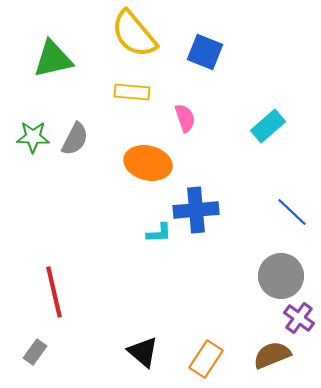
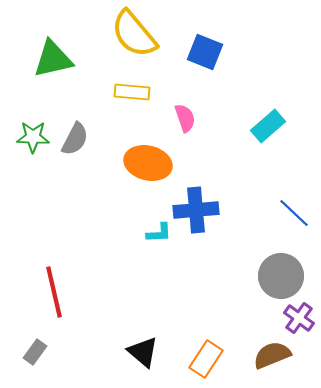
blue line: moved 2 px right, 1 px down
